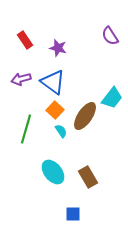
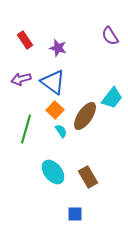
blue square: moved 2 px right
